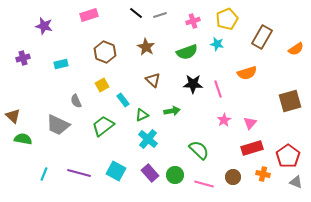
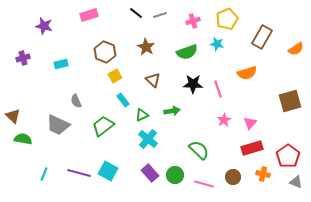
yellow square at (102, 85): moved 13 px right, 9 px up
cyan square at (116, 171): moved 8 px left
